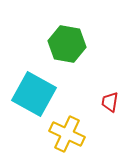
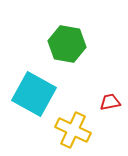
red trapezoid: rotated 70 degrees clockwise
yellow cross: moved 6 px right, 4 px up
